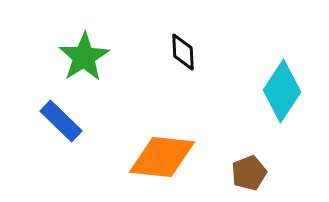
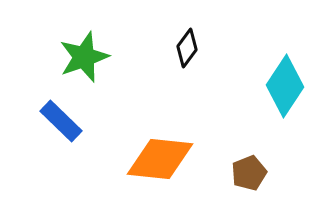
black diamond: moved 4 px right, 4 px up; rotated 39 degrees clockwise
green star: rotated 12 degrees clockwise
cyan diamond: moved 3 px right, 5 px up
orange diamond: moved 2 px left, 2 px down
